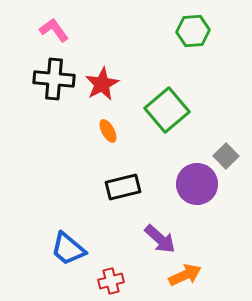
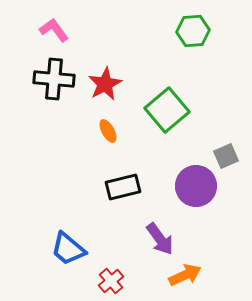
red star: moved 3 px right
gray square: rotated 20 degrees clockwise
purple circle: moved 1 px left, 2 px down
purple arrow: rotated 12 degrees clockwise
red cross: rotated 25 degrees counterclockwise
